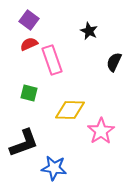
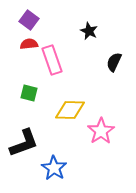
red semicircle: rotated 18 degrees clockwise
blue star: rotated 25 degrees clockwise
